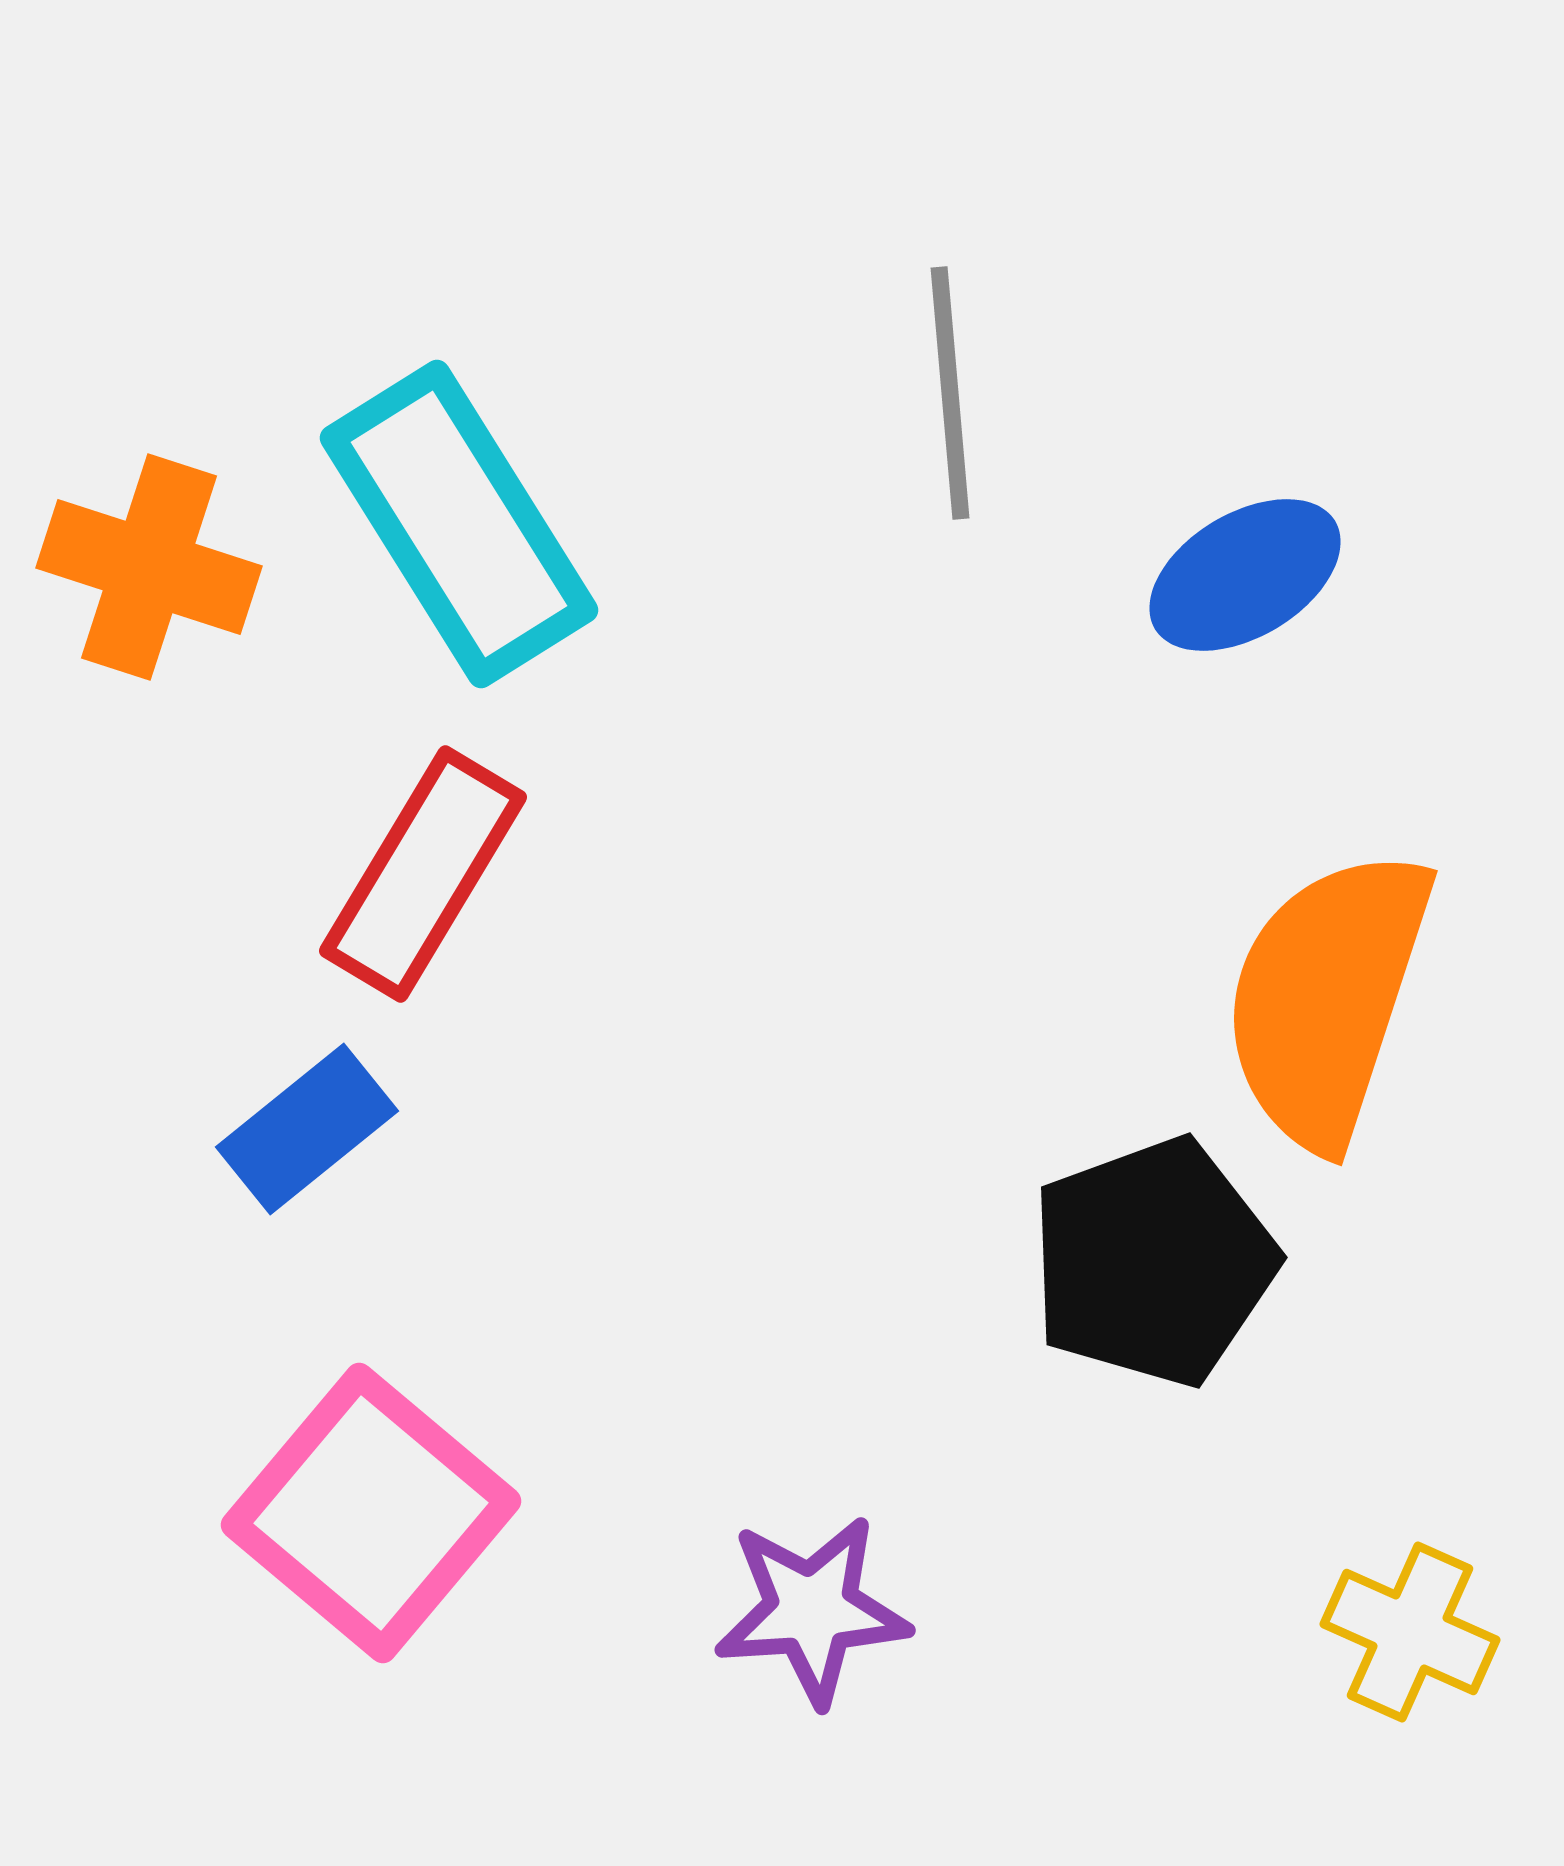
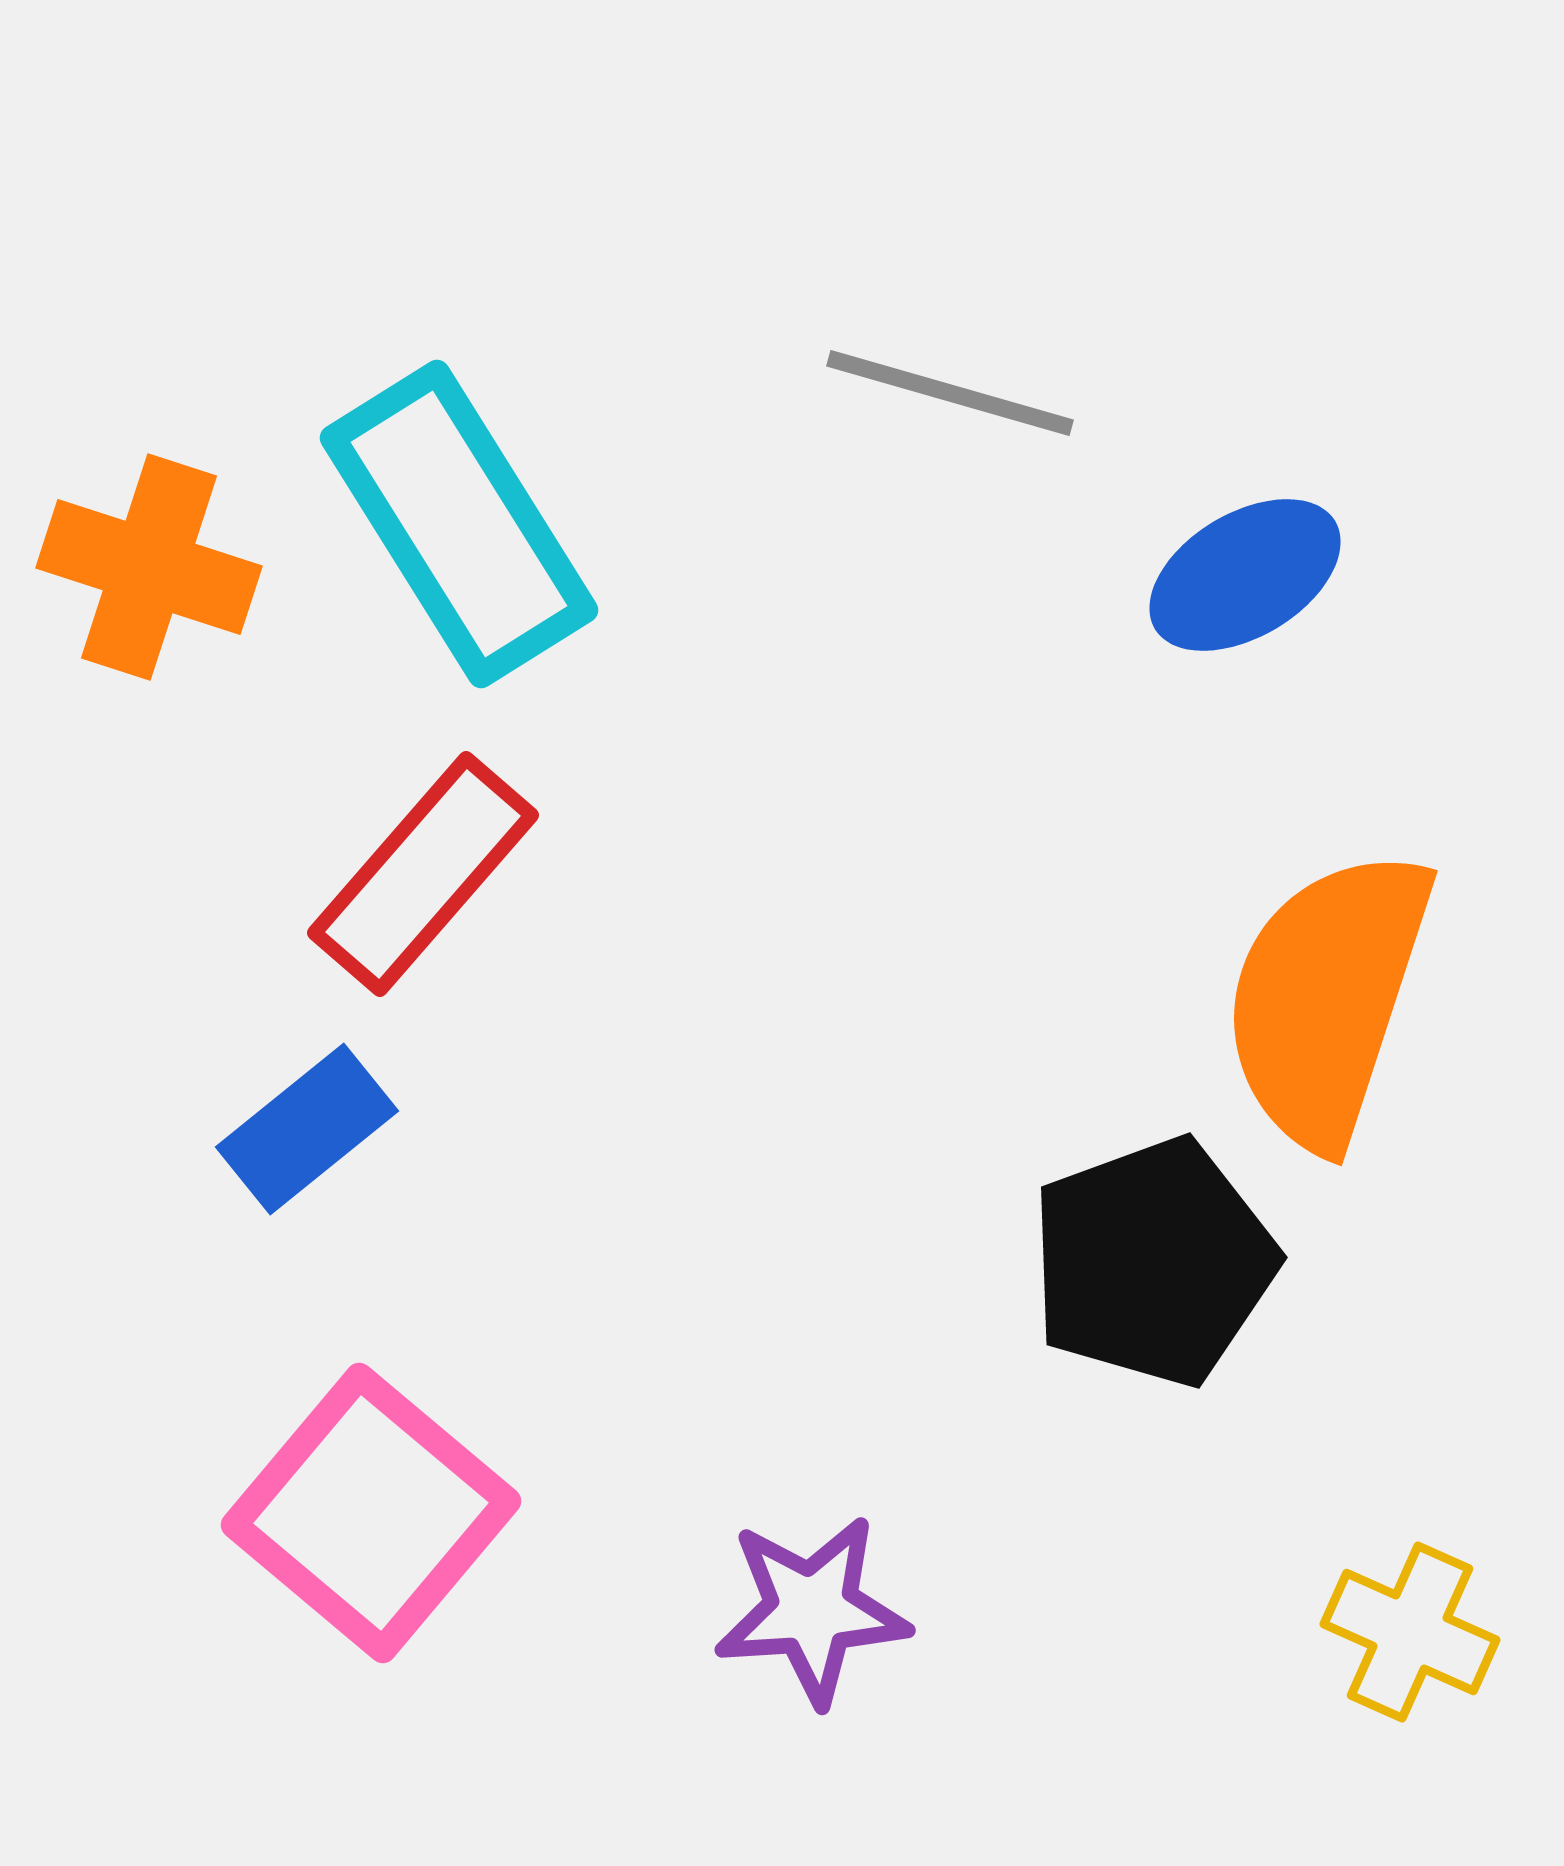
gray line: rotated 69 degrees counterclockwise
red rectangle: rotated 10 degrees clockwise
